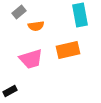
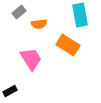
orange semicircle: moved 3 px right, 2 px up
orange rectangle: moved 5 px up; rotated 45 degrees clockwise
pink trapezoid: rotated 105 degrees counterclockwise
